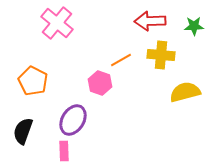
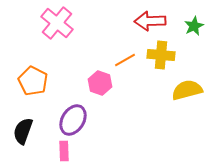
green star: rotated 24 degrees counterclockwise
orange line: moved 4 px right
yellow semicircle: moved 2 px right, 2 px up
